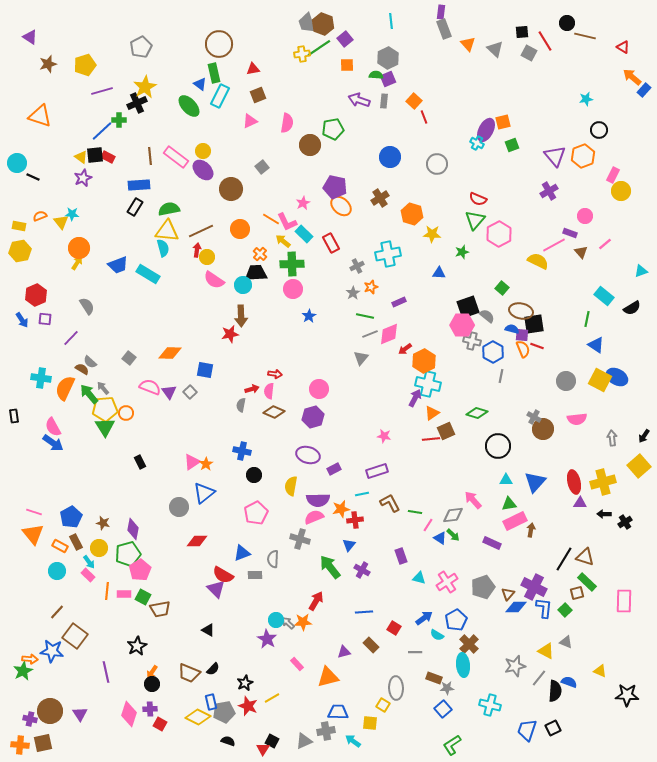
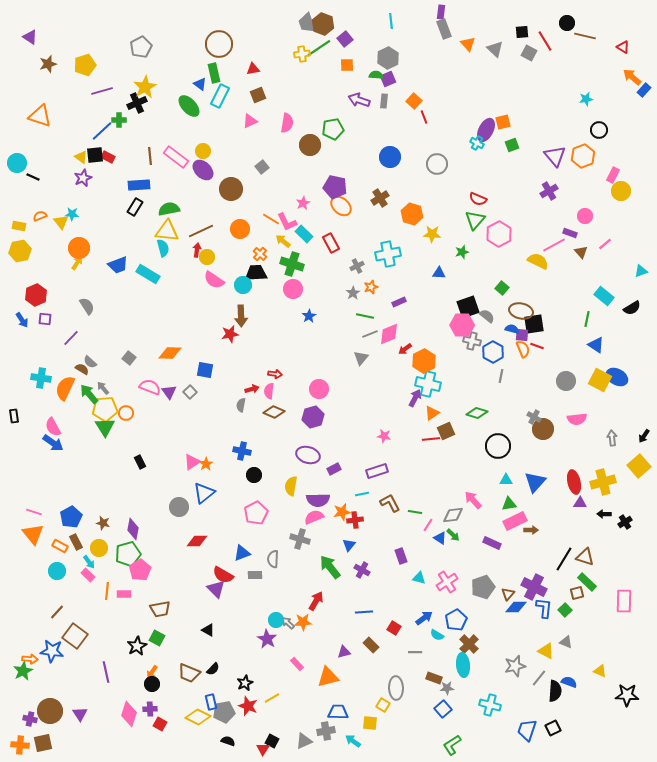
green cross at (292, 264): rotated 20 degrees clockwise
orange star at (341, 509): moved 1 px right, 3 px down
brown arrow at (531, 530): rotated 80 degrees clockwise
green square at (143, 597): moved 14 px right, 41 px down
